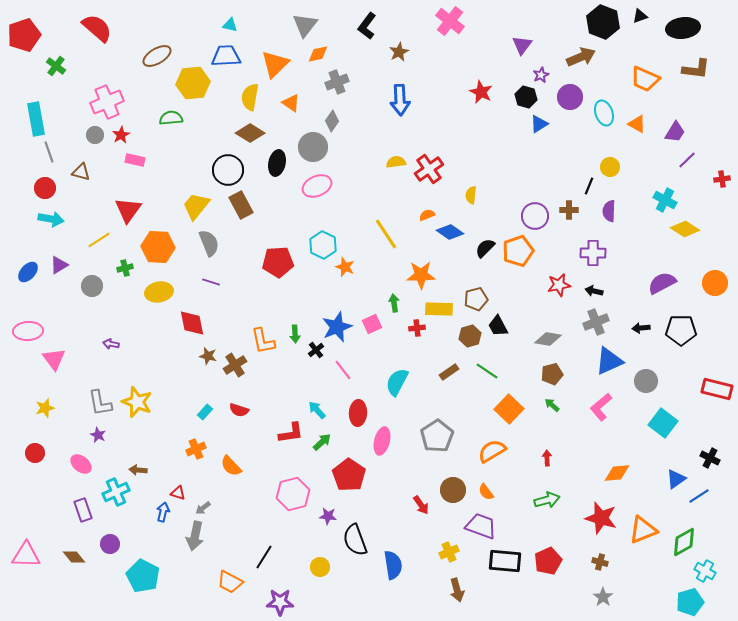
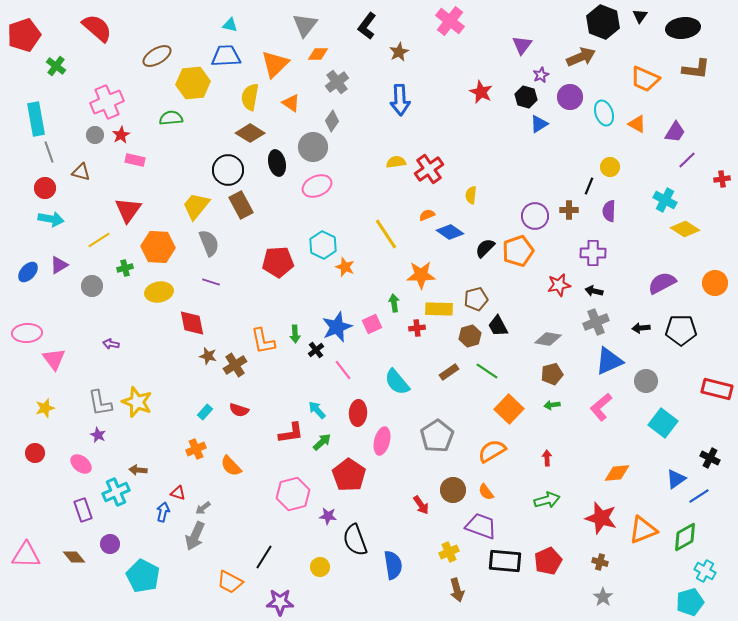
black triangle at (640, 16): rotated 35 degrees counterclockwise
orange diamond at (318, 54): rotated 10 degrees clockwise
gray cross at (337, 82): rotated 15 degrees counterclockwise
black ellipse at (277, 163): rotated 25 degrees counterclockwise
pink ellipse at (28, 331): moved 1 px left, 2 px down
cyan semicircle at (397, 382): rotated 68 degrees counterclockwise
green arrow at (552, 405): rotated 49 degrees counterclockwise
gray arrow at (195, 536): rotated 12 degrees clockwise
green diamond at (684, 542): moved 1 px right, 5 px up
